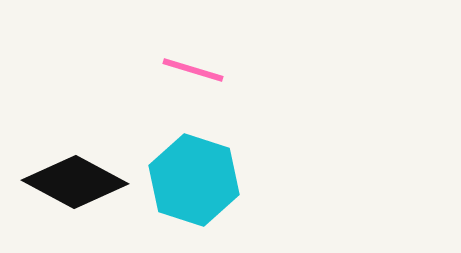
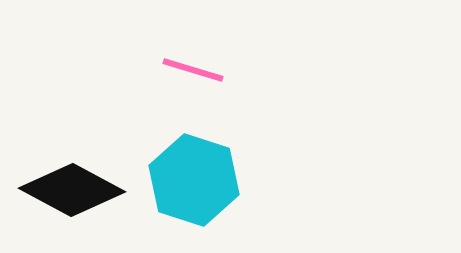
black diamond: moved 3 px left, 8 px down
